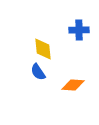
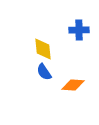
blue semicircle: moved 6 px right
